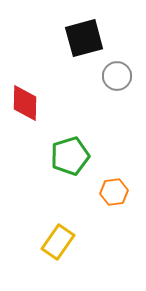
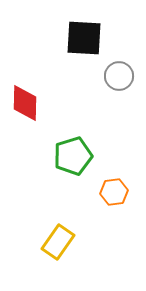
black square: rotated 18 degrees clockwise
gray circle: moved 2 px right
green pentagon: moved 3 px right
